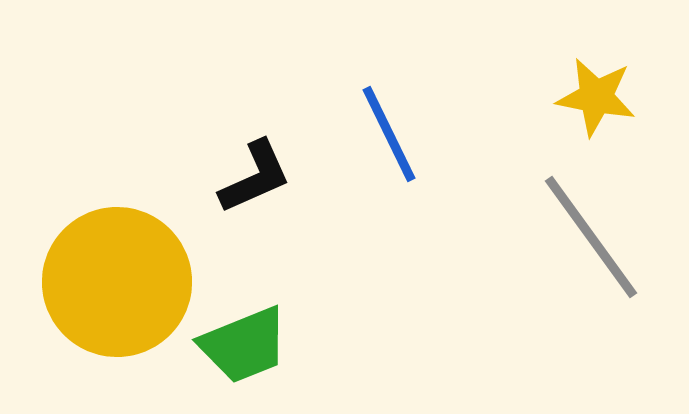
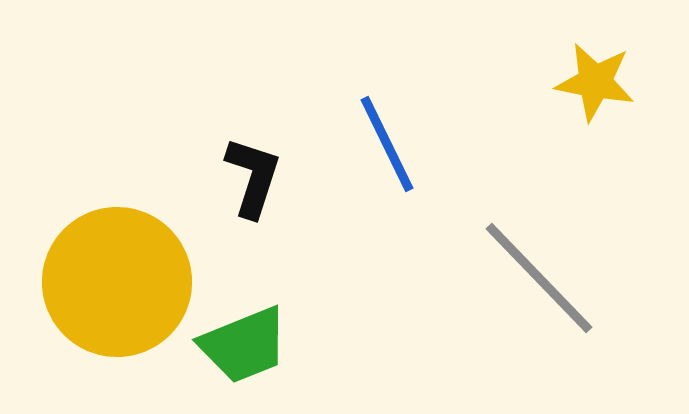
yellow star: moved 1 px left, 15 px up
blue line: moved 2 px left, 10 px down
black L-shape: moved 2 px left; rotated 48 degrees counterclockwise
gray line: moved 52 px left, 41 px down; rotated 8 degrees counterclockwise
